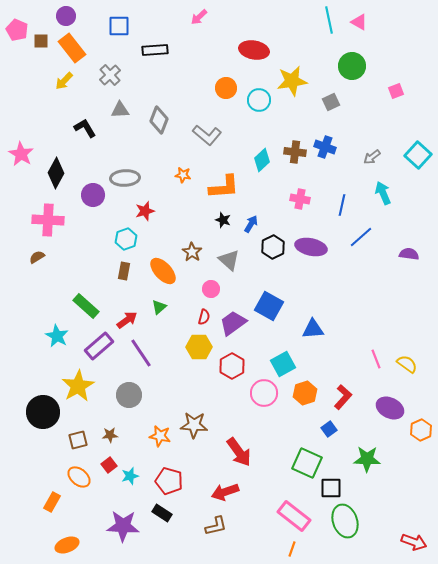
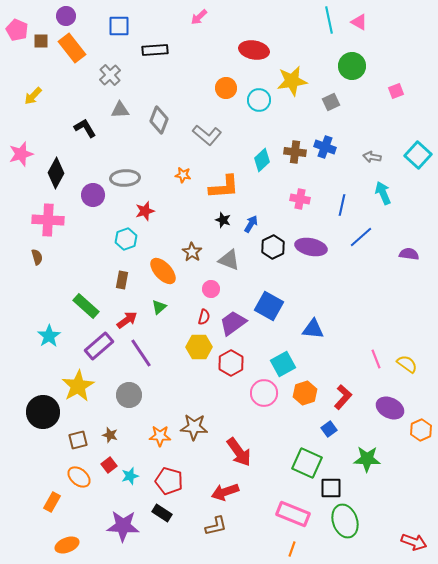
yellow arrow at (64, 81): moved 31 px left, 15 px down
pink star at (21, 154): rotated 25 degrees clockwise
gray arrow at (372, 157): rotated 48 degrees clockwise
brown semicircle at (37, 257): rotated 105 degrees clockwise
gray triangle at (229, 260): rotated 20 degrees counterclockwise
brown rectangle at (124, 271): moved 2 px left, 9 px down
blue triangle at (313, 329): rotated 10 degrees clockwise
cyan star at (57, 336): moved 8 px left; rotated 10 degrees clockwise
red hexagon at (232, 366): moved 1 px left, 3 px up
brown star at (194, 425): moved 2 px down
brown star at (110, 435): rotated 21 degrees clockwise
orange star at (160, 436): rotated 10 degrees counterclockwise
pink rectangle at (294, 516): moved 1 px left, 2 px up; rotated 16 degrees counterclockwise
